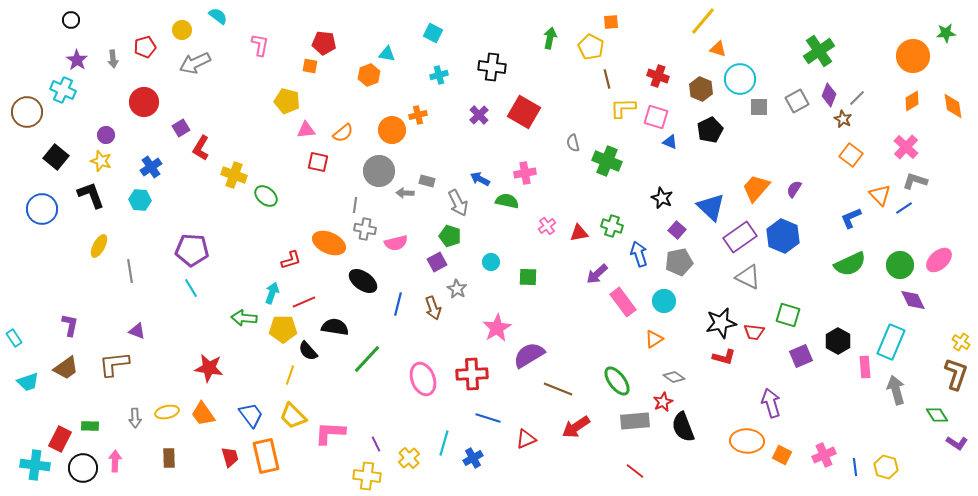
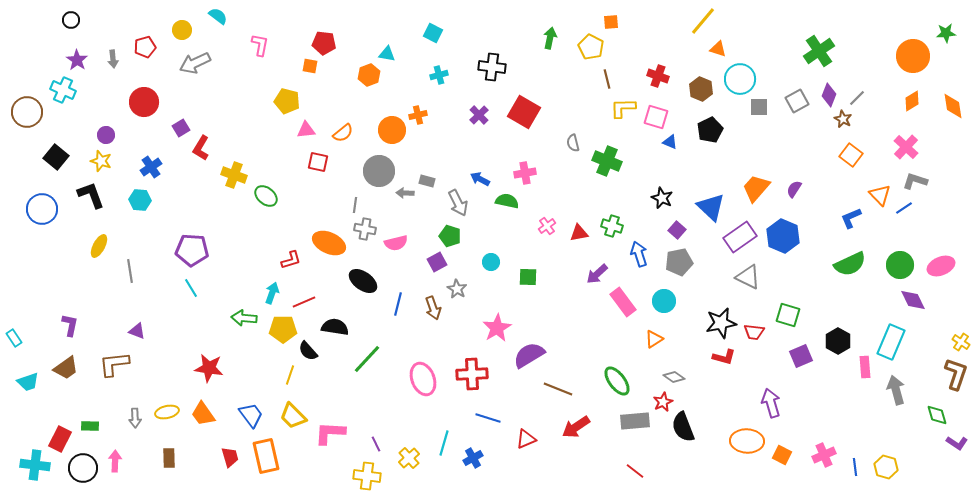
pink ellipse at (939, 260): moved 2 px right, 6 px down; rotated 20 degrees clockwise
green diamond at (937, 415): rotated 15 degrees clockwise
